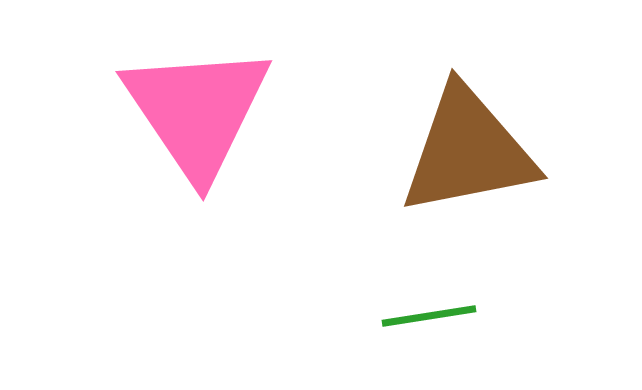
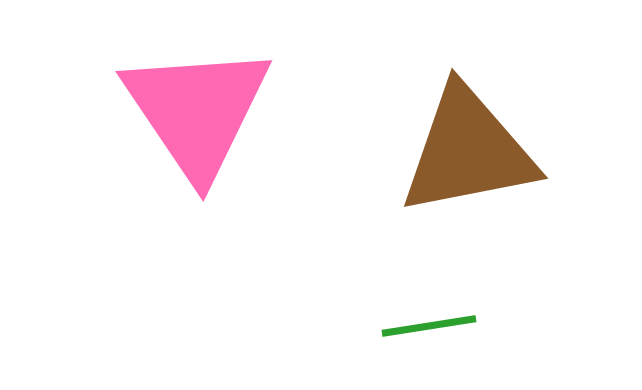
green line: moved 10 px down
